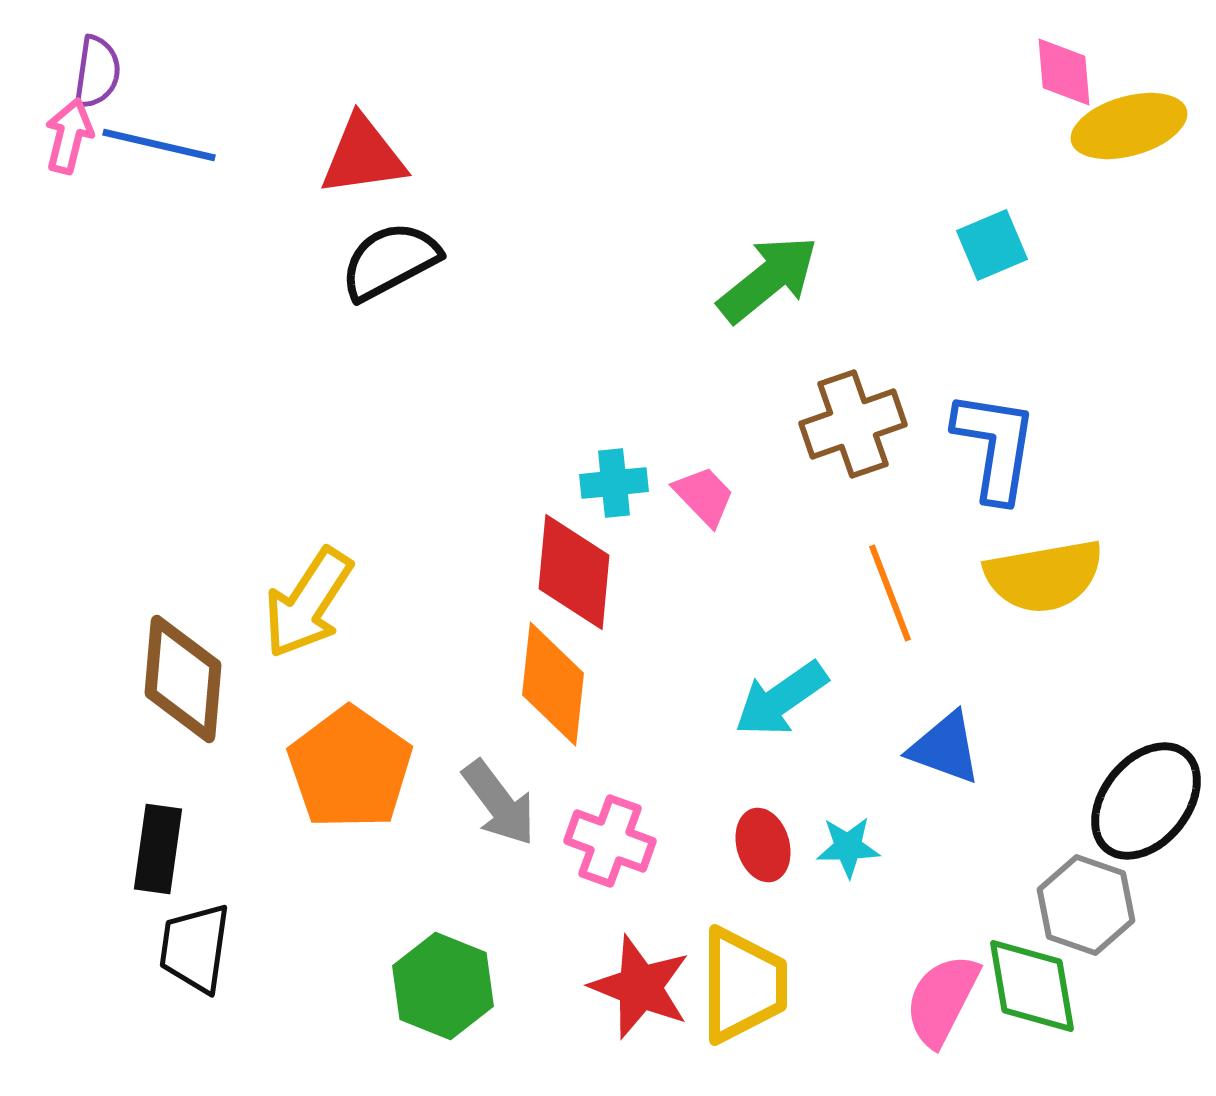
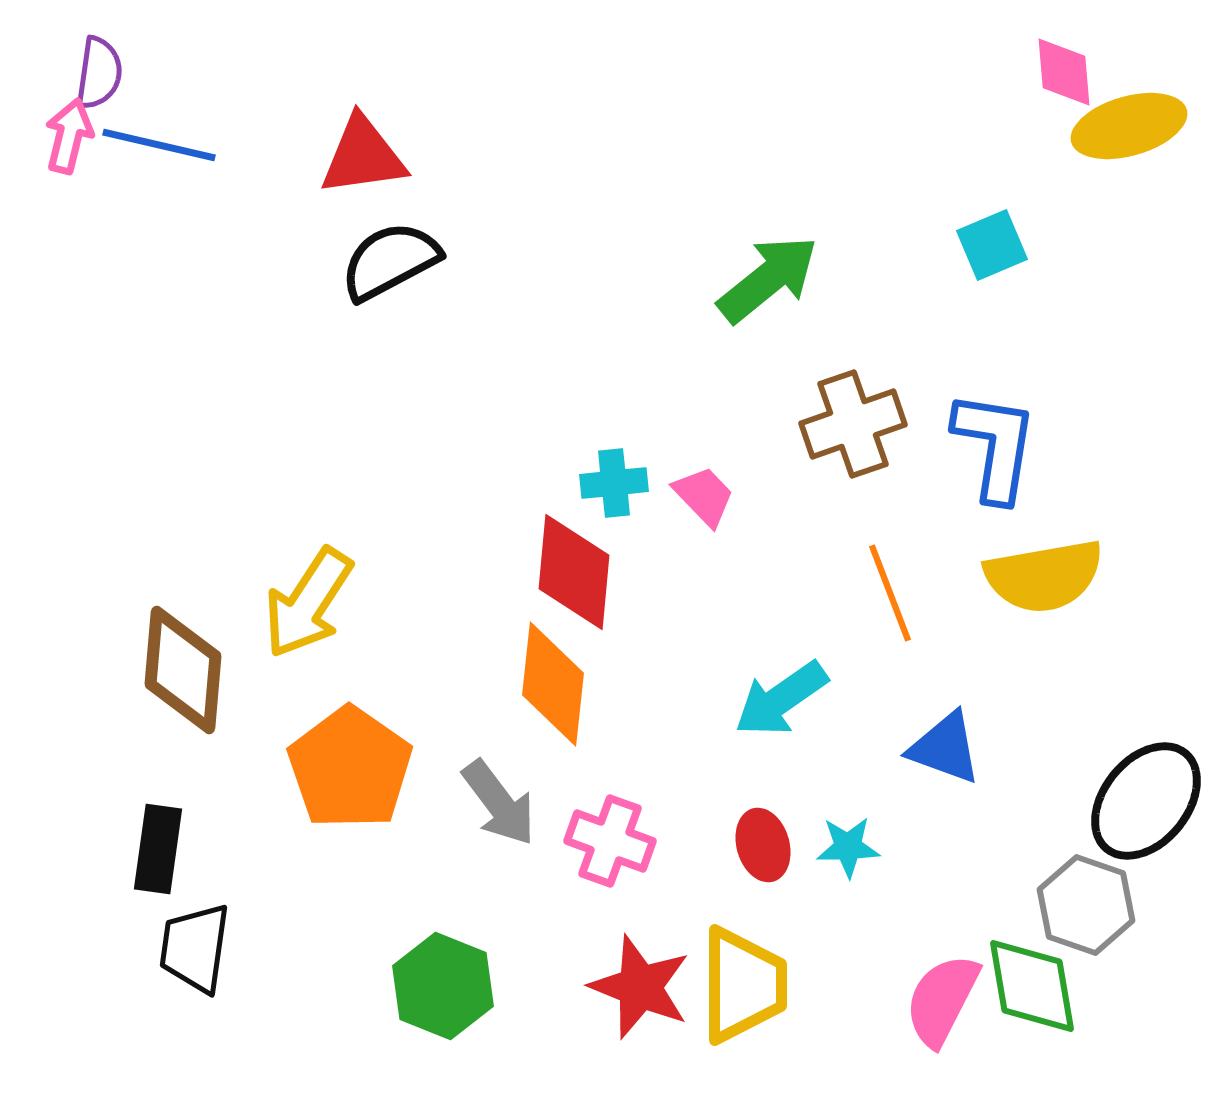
purple semicircle: moved 2 px right, 1 px down
brown diamond: moved 9 px up
